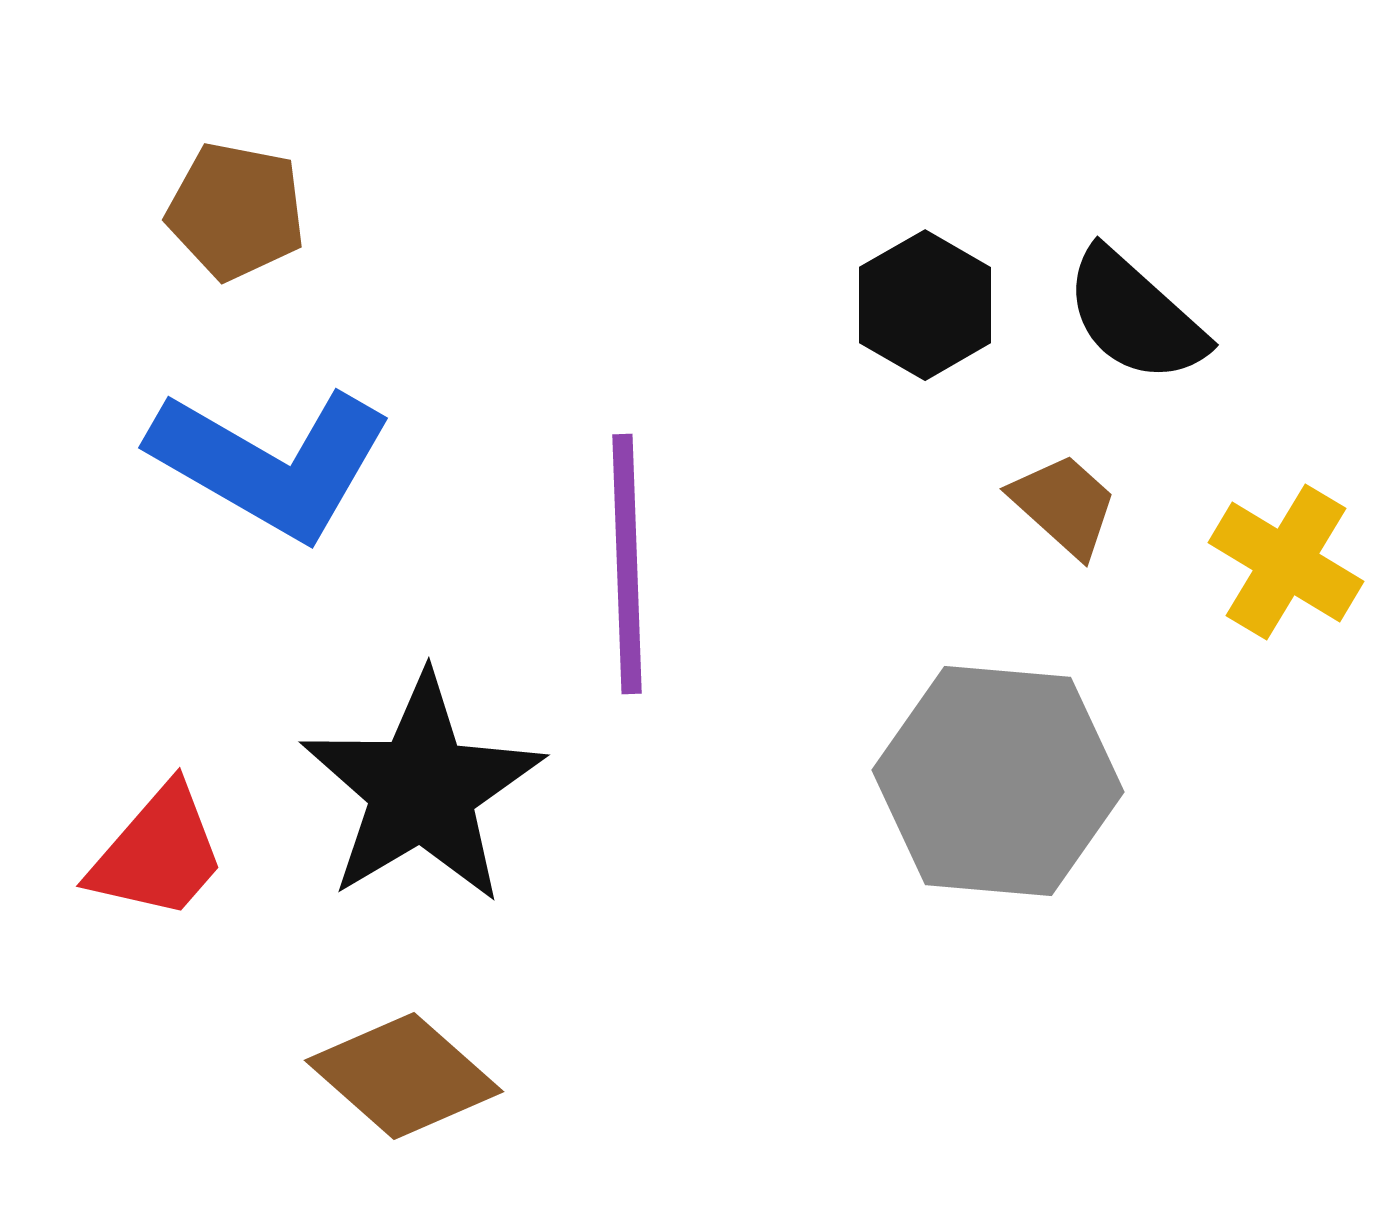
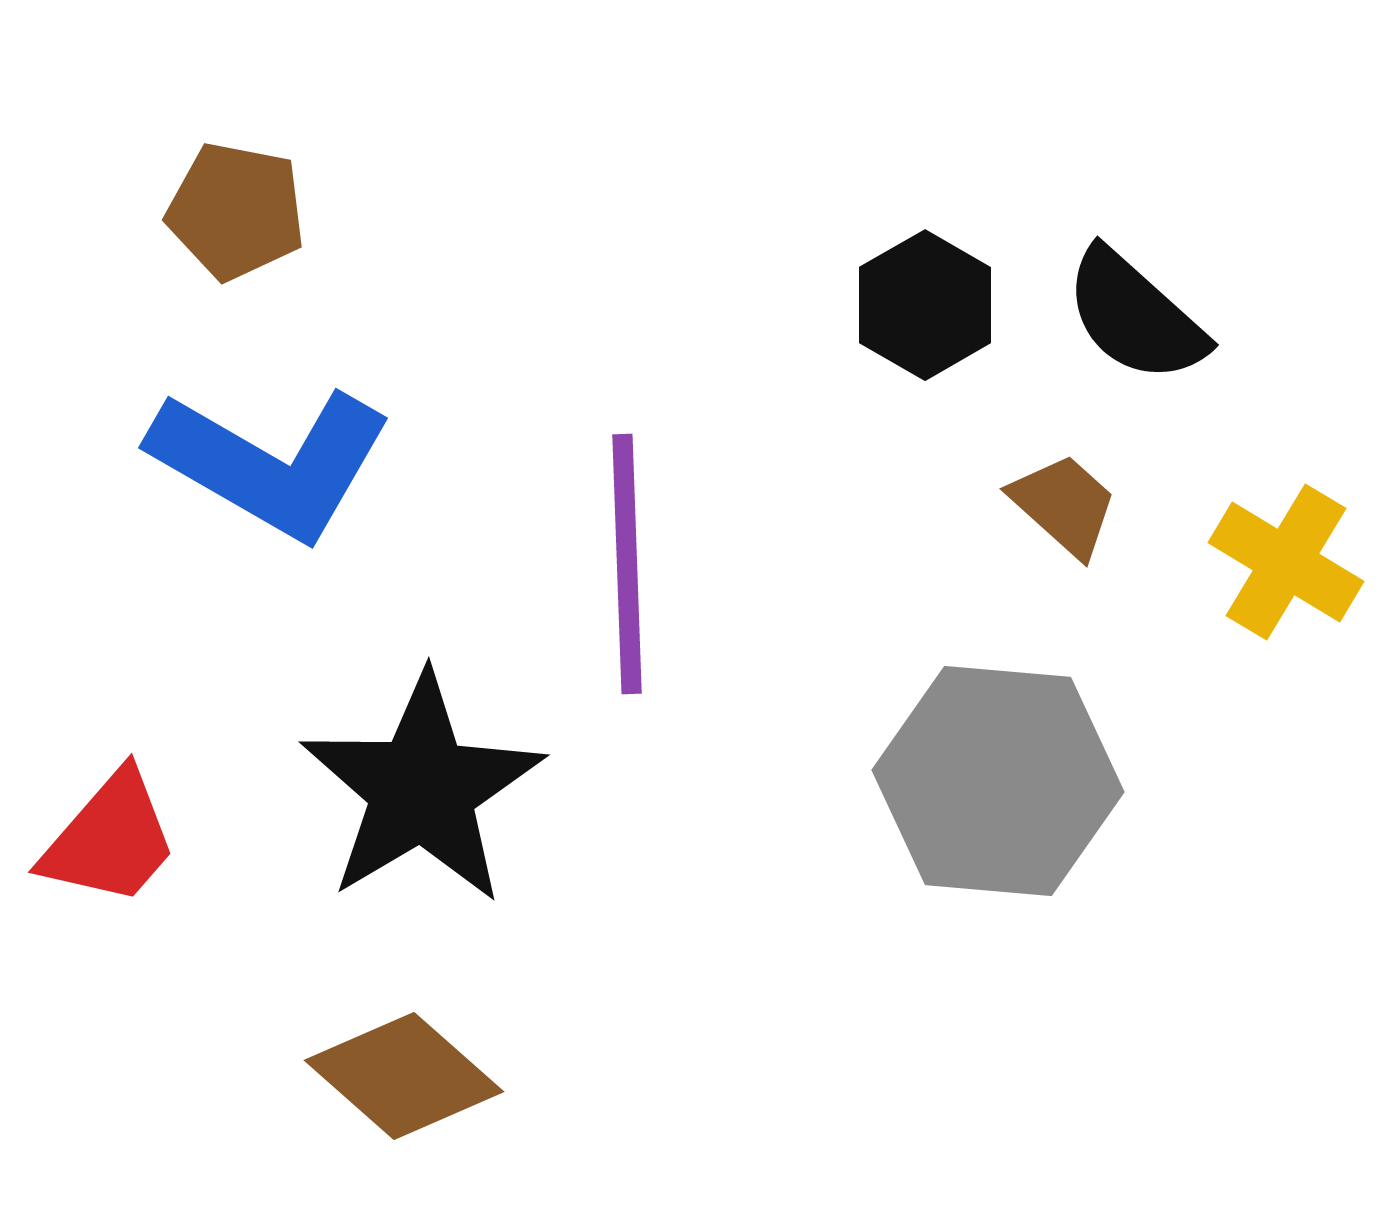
red trapezoid: moved 48 px left, 14 px up
